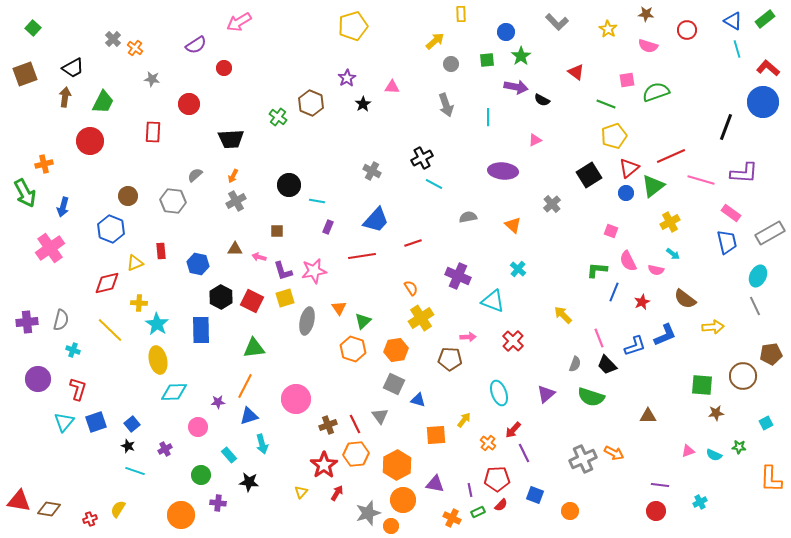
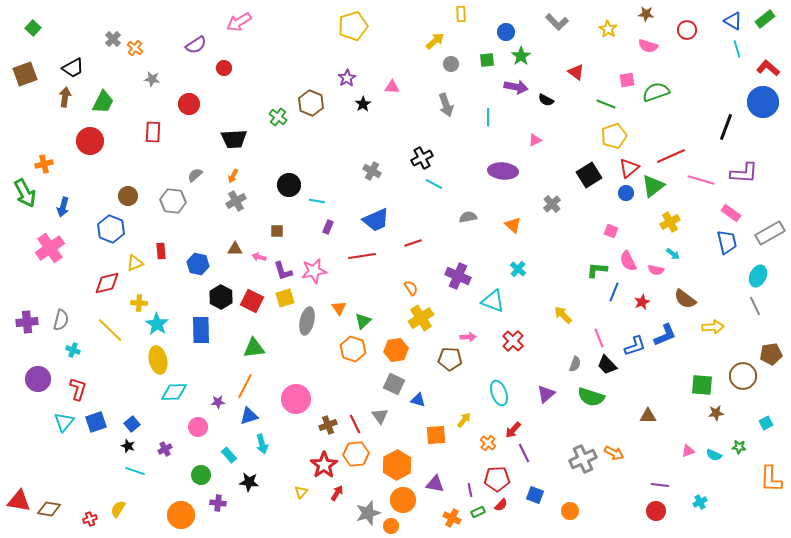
black semicircle at (542, 100): moved 4 px right
black trapezoid at (231, 139): moved 3 px right
blue trapezoid at (376, 220): rotated 24 degrees clockwise
